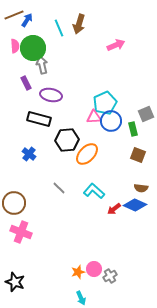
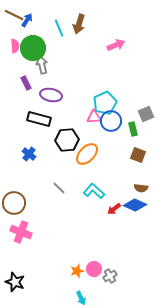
brown line: rotated 48 degrees clockwise
orange star: moved 1 px left, 1 px up
